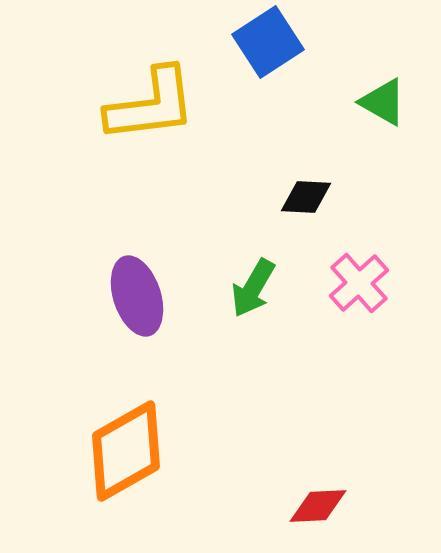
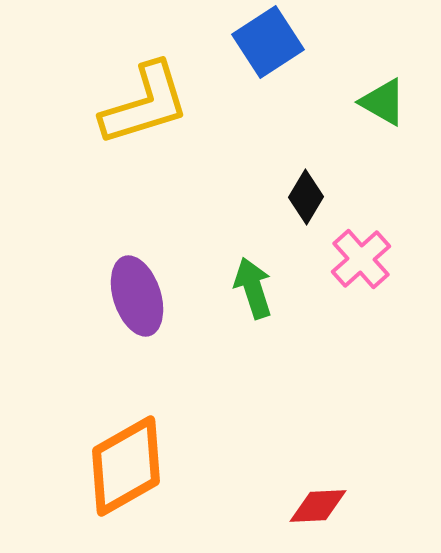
yellow L-shape: moved 6 px left, 1 px up; rotated 10 degrees counterclockwise
black diamond: rotated 62 degrees counterclockwise
pink cross: moved 2 px right, 24 px up
green arrow: rotated 132 degrees clockwise
orange diamond: moved 15 px down
